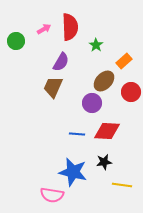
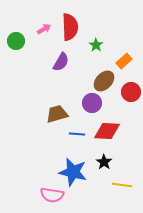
brown trapezoid: moved 4 px right, 27 px down; rotated 50 degrees clockwise
black star: rotated 28 degrees counterclockwise
